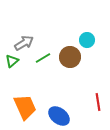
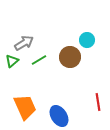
green line: moved 4 px left, 2 px down
blue ellipse: rotated 20 degrees clockwise
